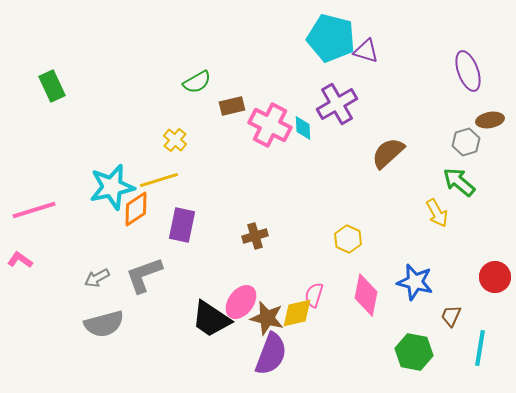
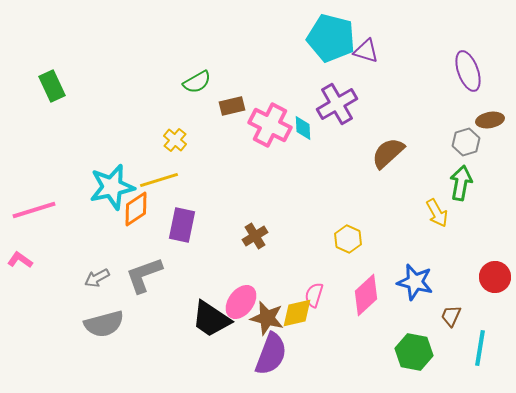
green arrow: moved 2 px right, 1 px down; rotated 60 degrees clockwise
brown cross: rotated 15 degrees counterclockwise
pink diamond: rotated 36 degrees clockwise
